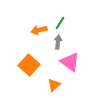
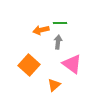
green line: rotated 56 degrees clockwise
orange arrow: moved 2 px right
pink triangle: moved 2 px right, 2 px down
